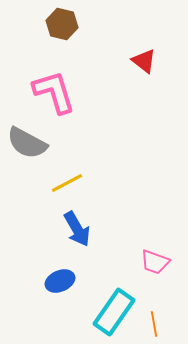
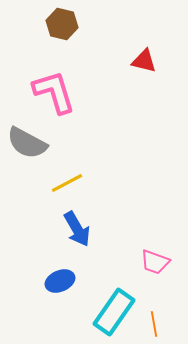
red triangle: rotated 24 degrees counterclockwise
